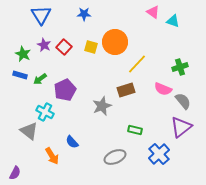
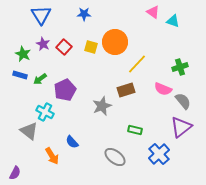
purple star: moved 1 px left, 1 px up
gray ellipse: rotated 60 degrees clockwise
